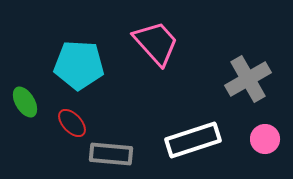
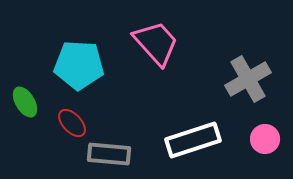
gray rectangle: moved 2 px left
